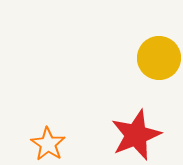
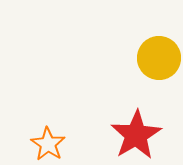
red star: rotated 9 degrees counterclockwise
